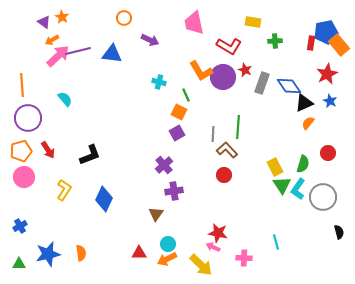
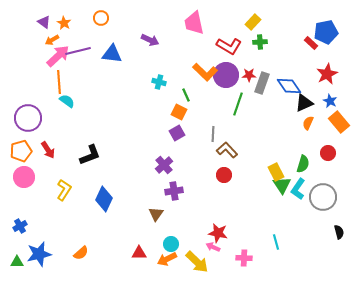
orange star at (62, 17): moved 2 px right, 6 px down
orange circle at (124, 18): moved 23 px left
yellow rectangle at (253, 22): rotated 56 degrees counterclockwise
green cross at (275, 41): moved 15 px left, 1 px down
red rectangle at (311, 43): rotated 56 degrees counterclockwise
orange rectangle at (339, 45): moved 77 px down
red star at (245, 70): moved 4 px right, 5 px down; rotated 24 degrees counterclockwise
orange L-shape at (201, 71): moved 4 px right, 1 px down; rotated 15 degrees counterclockwise
purple circle at (223, 77): moved 3 px right, 2 px up
orange line at (22, 85): moved 37 px right, 3 px up
cyan semicircle at (65, 99): moved 2 px right, 2 px down; rotated 14 degrees counterclockwise
orange semicircle at (308, 123): rotated 16 degrees counterclockwise
green line at (238, 127): moved 23 px up; rotated 15 degrees clockwise
yellow rectangle at (275, 167): moved 1 px right, 5 px down
cyan circle at (168, 244): moved 3 px right
orange semicircle at (81, 253): rotated 56 degrees clockwise
blue star at (48, 254): moved 9 px left
green triangle at (19, 264): moved 2 px left, 2 px up
yellow arrow at (201, 265): moved 4 px left, 3 px up
